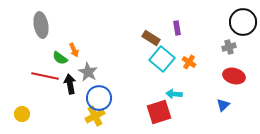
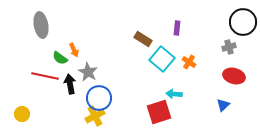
purple rectangle: rotated 16 degrees clockwise
brown rectangle: moved 8 px left, 1 px down
